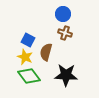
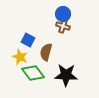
brown cross: moved 2 px left, 7 px up
yellow star: moved 5 px left
green diamond: moved 4 px right, 3 px up
